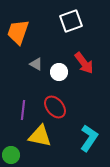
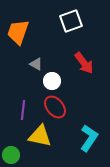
white circle: moved 7 px left, 9 px down
